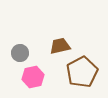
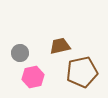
brown pentagon: rotated 16 degrees clockwise
